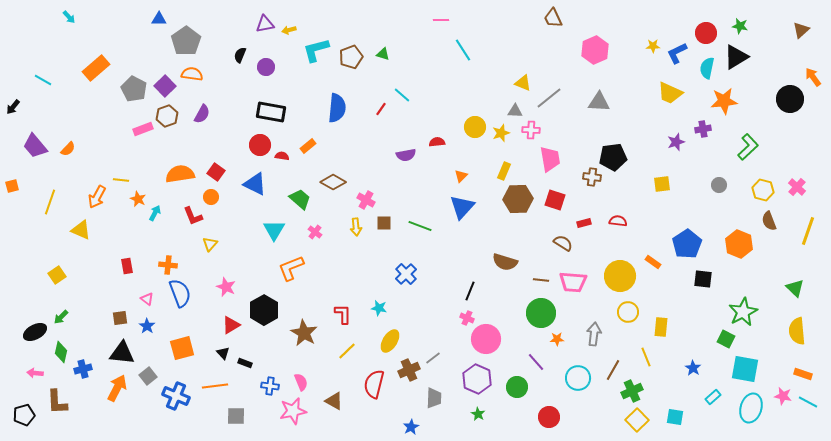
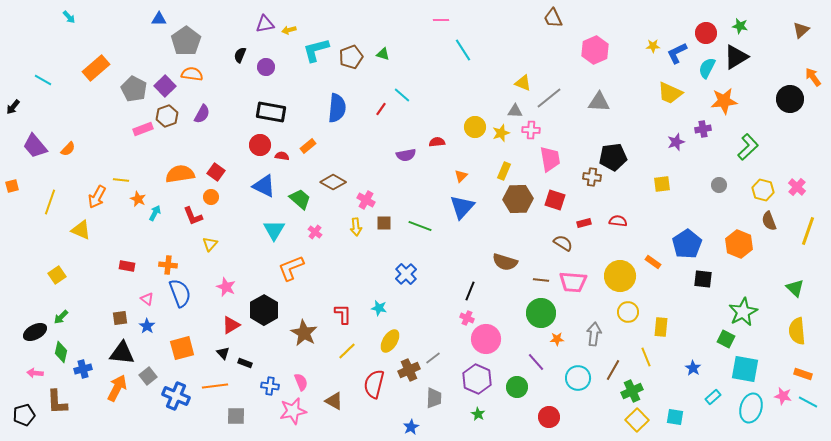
cyan semicircle at (707, 68): rotated 15 degrees clockwise
blue triangle at (255, 184): moved 9 px right, 2 px down
red rectangle at (127, 266): rotated 70 degrees counterclockwise
